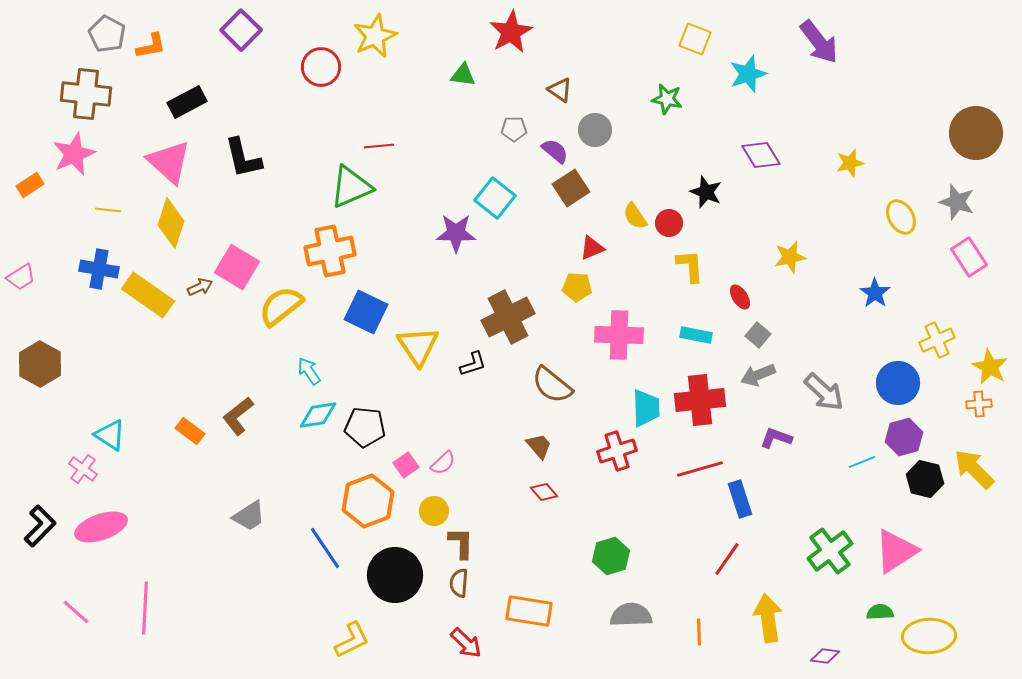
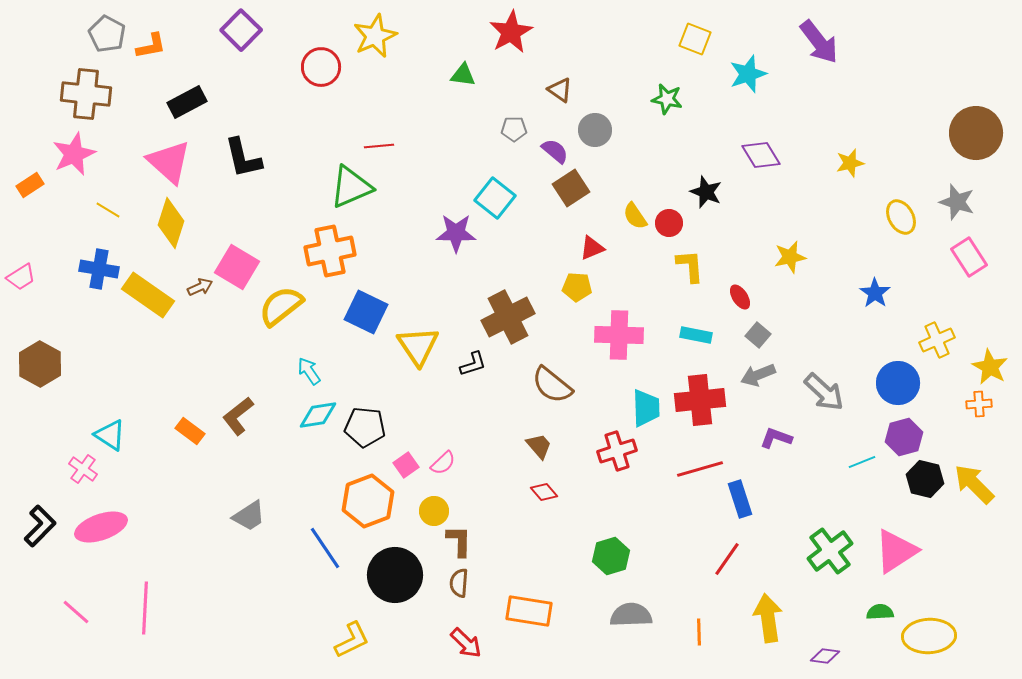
yellow line at (108, 210): rotated 25 degrees clockwise
yellow arrow at (974, 469): moved 15 px down
brown L-shape at (461, 543): moved 2 px left, 2 px up
